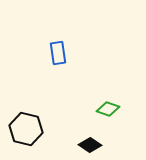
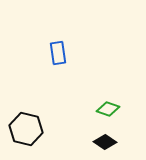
black diamond: moved 15 px right, 3 px up
